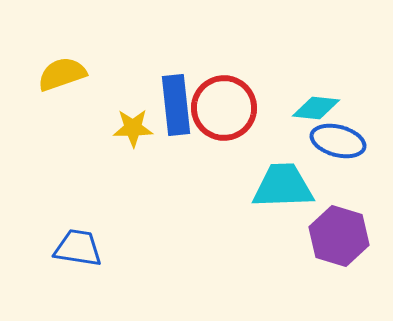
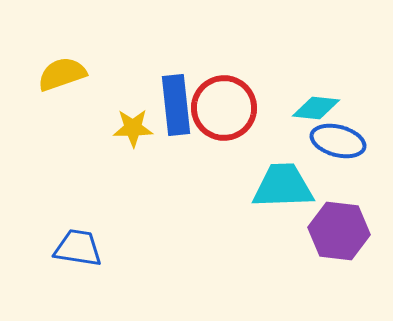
purple hexagon: moved 5 px up; rotated 10 degrees counterclockwise
